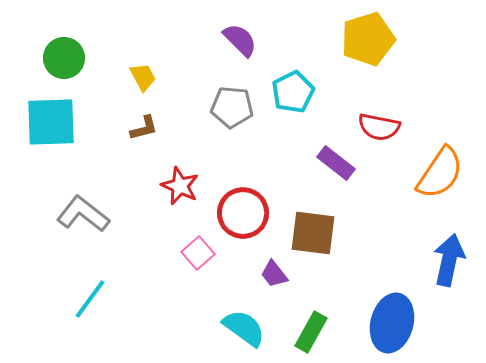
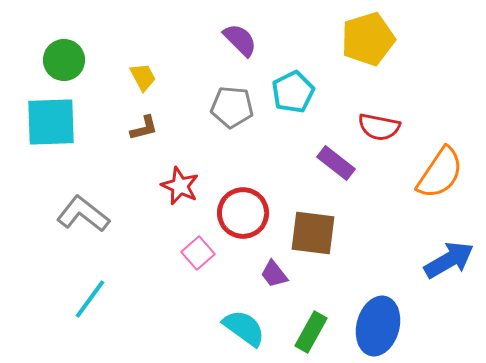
green circle: moved 2 px down
blue arrow: rotated 48 degrees clockwise
blue ellipse: moved 14 px left, 3 px down
